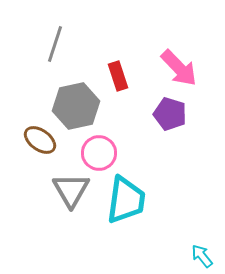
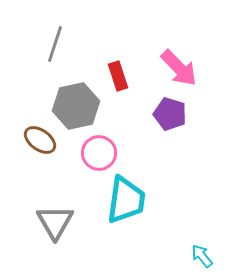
gray triangle: moved 16 px left, 32 px down
